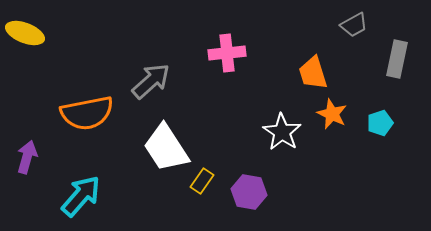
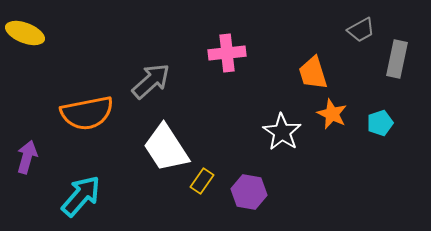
gray trapezoid: moved 7 px right, 5 px down
